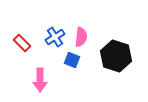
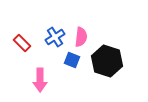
black hexagon: moved 9 px left, 5 px down
